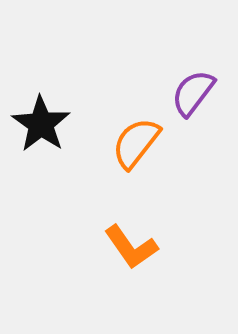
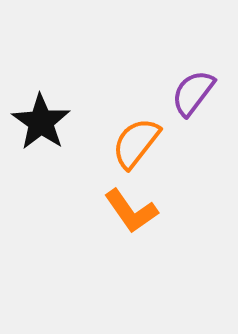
black star: moved 2 px up
orange L-shape: moved 36 px up
